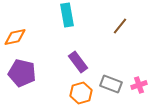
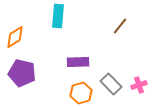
cyan rectangle: moved 9 px left, 1 px down; rotated 15 degrees clockwise
orange diamond: rotated 20 degrees counterclockwise
purple rectangle: rotated 55 degrees counterclockwise
gray rectangle: rotated 25 degrees clockwise
